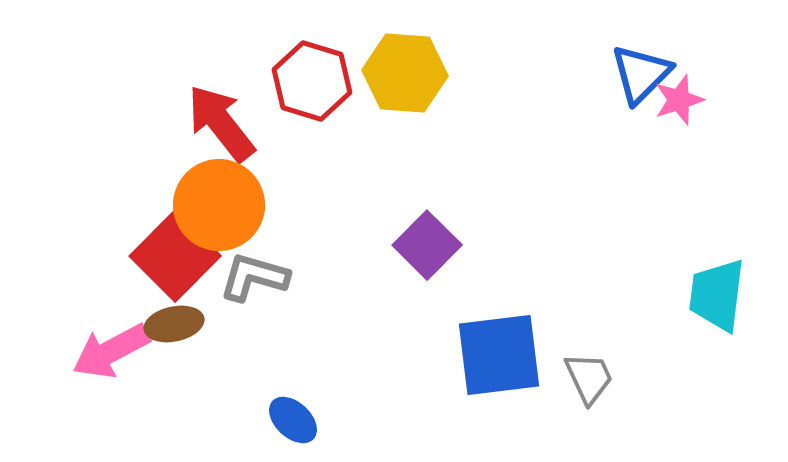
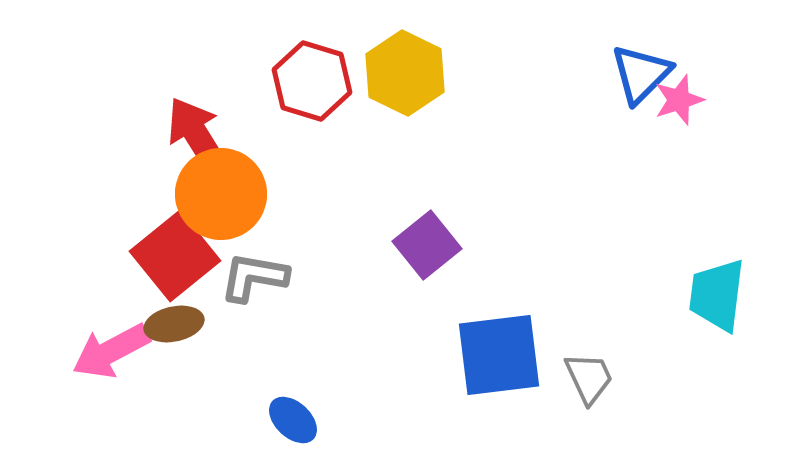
yellow hexagon: rotated 22 degrees clockwise
red arrow: moved 23 px left, 14 px down; rotated 6 degrees clockwise
orange circle: moved 2 px right, 11 px up
purple square: rotated 6 degrees clockwise
red square: rotated 6 degrees clockwise
gray L-shape: rotated 6 degrees counterclockwise
